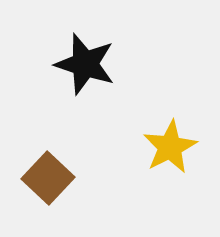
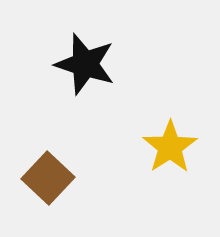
yellow star: rotated 6 degrees counterclockwise
